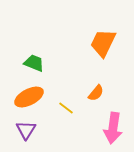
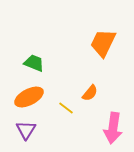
orange semicircle: moved 6 px left
